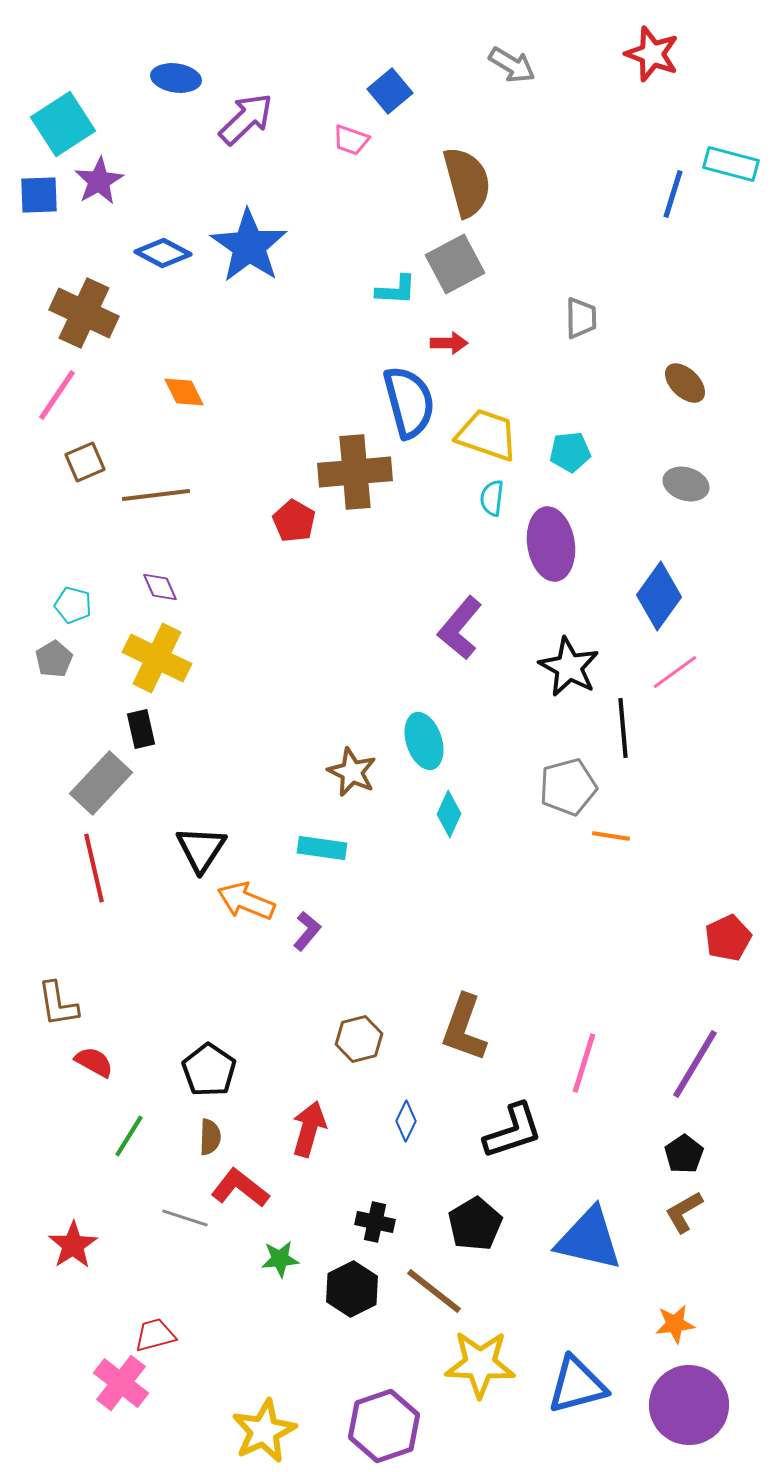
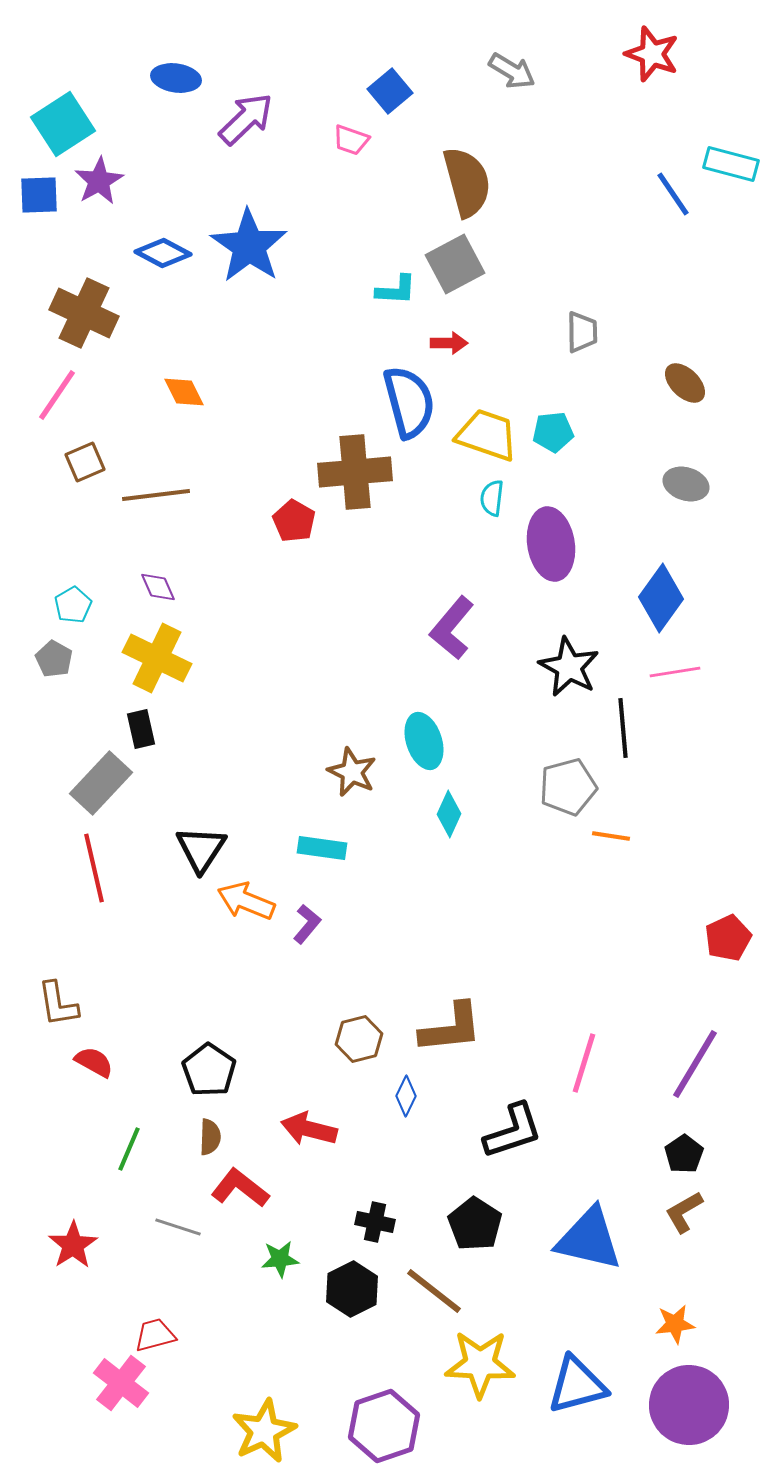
gray arrow at (512, 65): moved 6 px down
blue line at (673, 194): rotated 51 degrees counterclockwise
gray trapezoid at (581, 318): moved 1 px right, 14 px down
cyan pentagon at (570, 452): moved 17 px left, 20 px up
purple diamond at (160, 587): moved 2 px left
blue diamond at (659, 596): moved 2 px right, 2 px down
cyan pentagon at (73, 605): rotated 27 degrees clockwise
purple L-shape at (460, 628): moved 8 px left
gray pentagon at (54, 659): rotated 12 degrees counterclockwise
pink line at (675, 672): rotated 27 degrees clockwise
purple L-shape at (307, 931): moved 7 px up
brown L-shape at (464, 1028): moved 13 px left; rotated 116 degrees counterclockwise
blue diamond at (406, 1121): moved 25 px up
red arrow at (309, 1129): rotated 92 degrees counterclockwise
green line at (129, 1136): moved 13 px down; rotated 9 degrees counterclockwise
gray line at (185, 1218): moved 7 px left, 9 px down
black pentagon at (475, 1224): rotated 8 degrees counterclockwise
